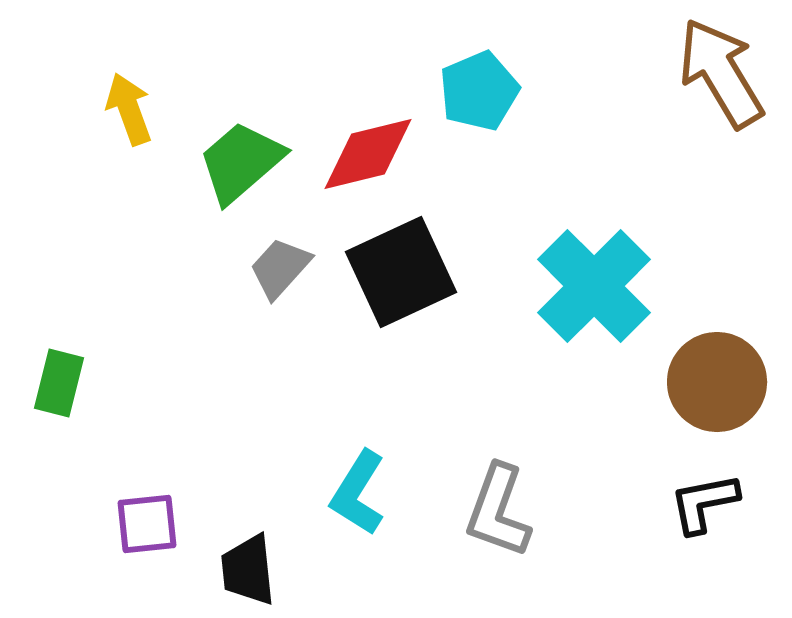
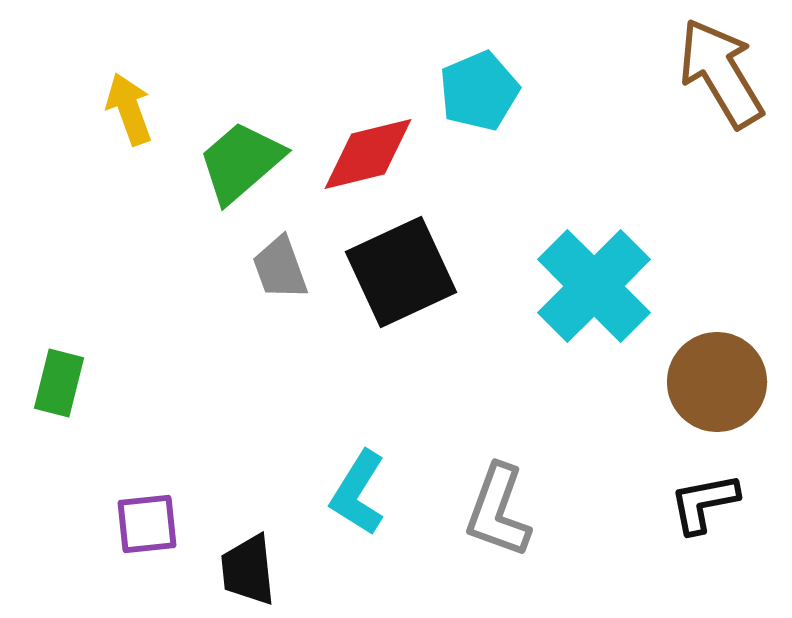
gray trapezoid: rotated 62 degrees counterclockwise
